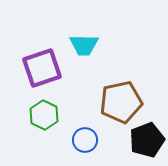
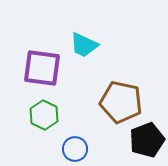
cyan trapezoid: rotated 24 degrees clockwise
purple square: rotated 27 degrees clockwise
brown pentagon: rotated 24 degrees clockwise
blue circle: moved 10 px left, 9 px down
